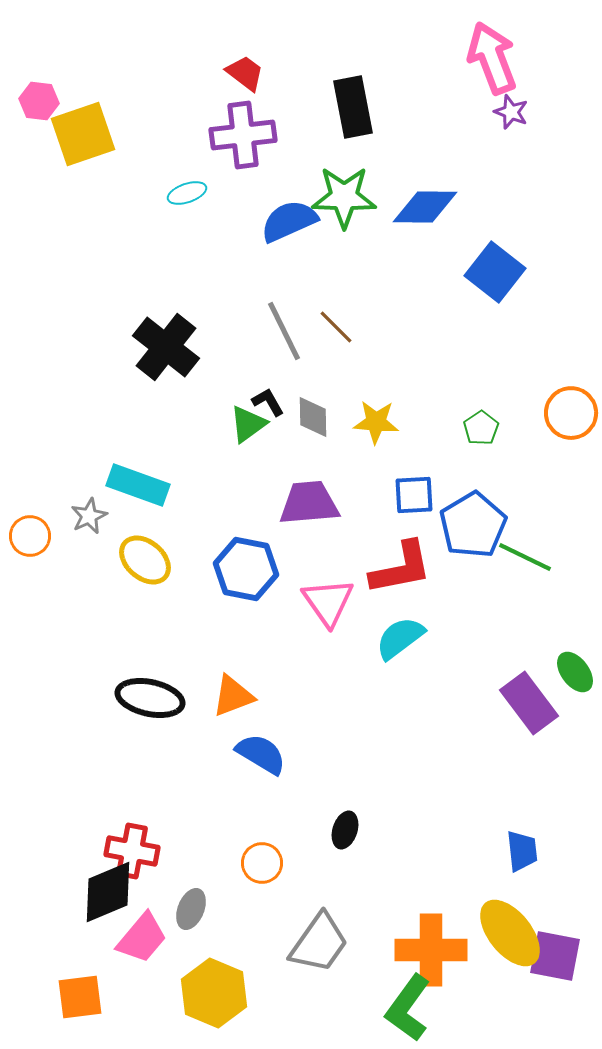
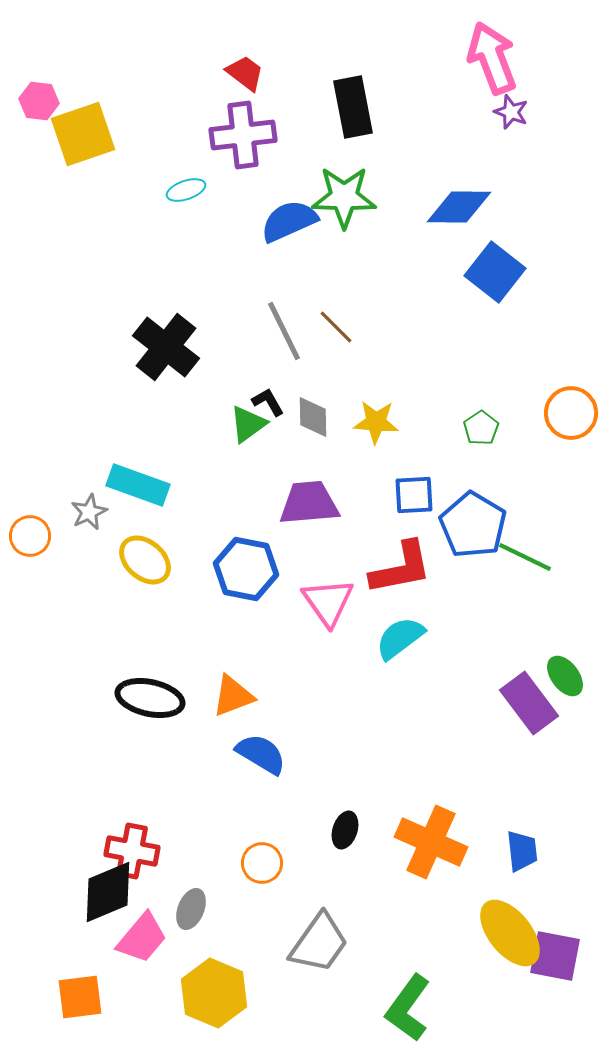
cyan ellipse at (187, 193): moved 1 px left, 3 px up
blue diamond at (425, 207): moved 34 px right
gray star at (89, 516): moved 4 px up
blue pentagon at (473, 525): rotated 10 degrees counterclockwise
green ellipse at (575, 672): moved 10 px left, 4 px down
orange cross at (431, 950): moved 108 px up; rotated 24 degrees clockwise
